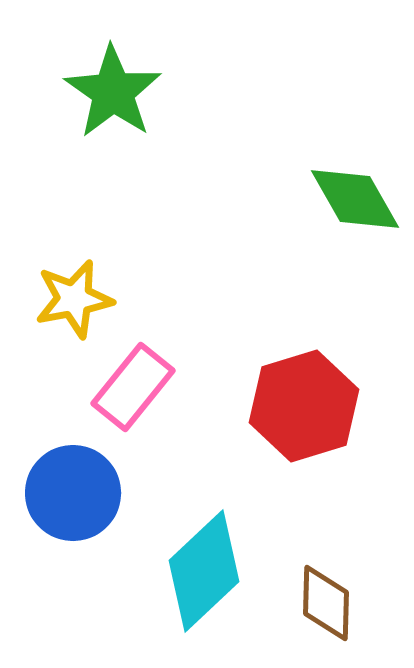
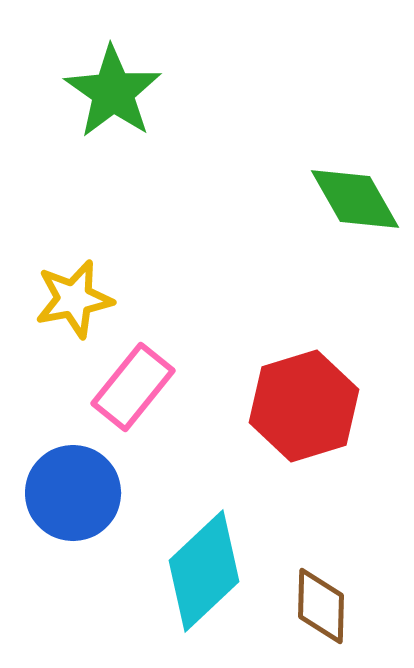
brown diamond: moved 5 px left, 3 px down
